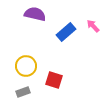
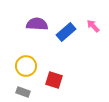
purple semicircle: moved 2 px right, 10 px down; rotated 10 degrees counterclockwise
gray rectangle: rotated 40 degrees clockwise
